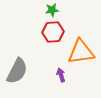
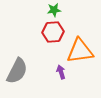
green star: moved 2 px right
orange triangle: moved 1 px left, 1 px up
purple arrow: moved 3 px up
